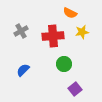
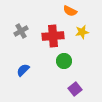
orange semicircle: moved 2 px up
green circle: moved 3 px up
